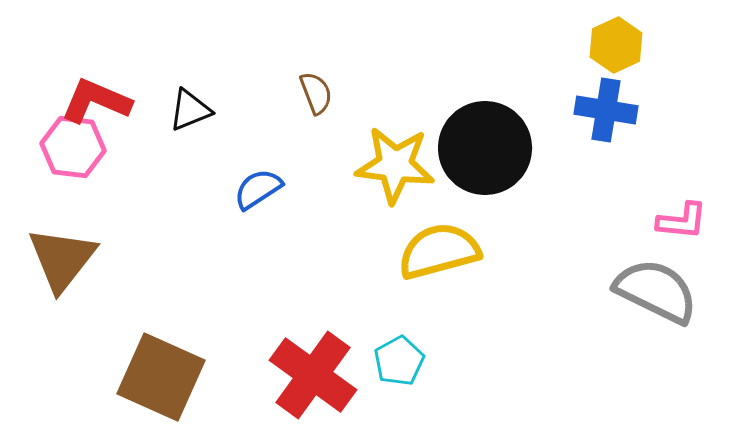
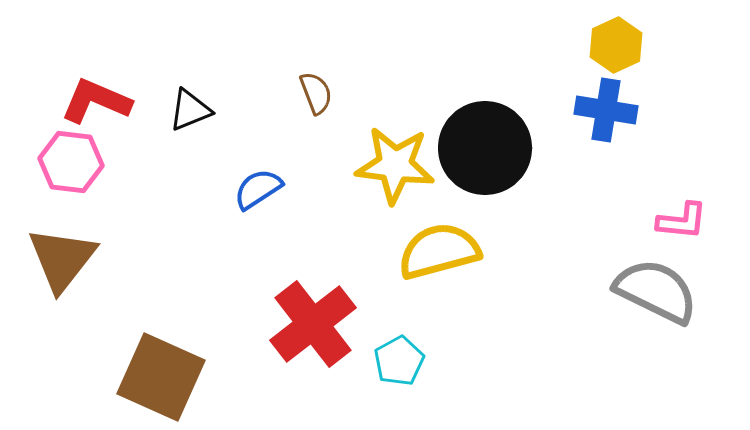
pink hexagon: moved 2 px left, 15 px down
red cross: moved 51 px up; rotated 16 degrees clockwise
